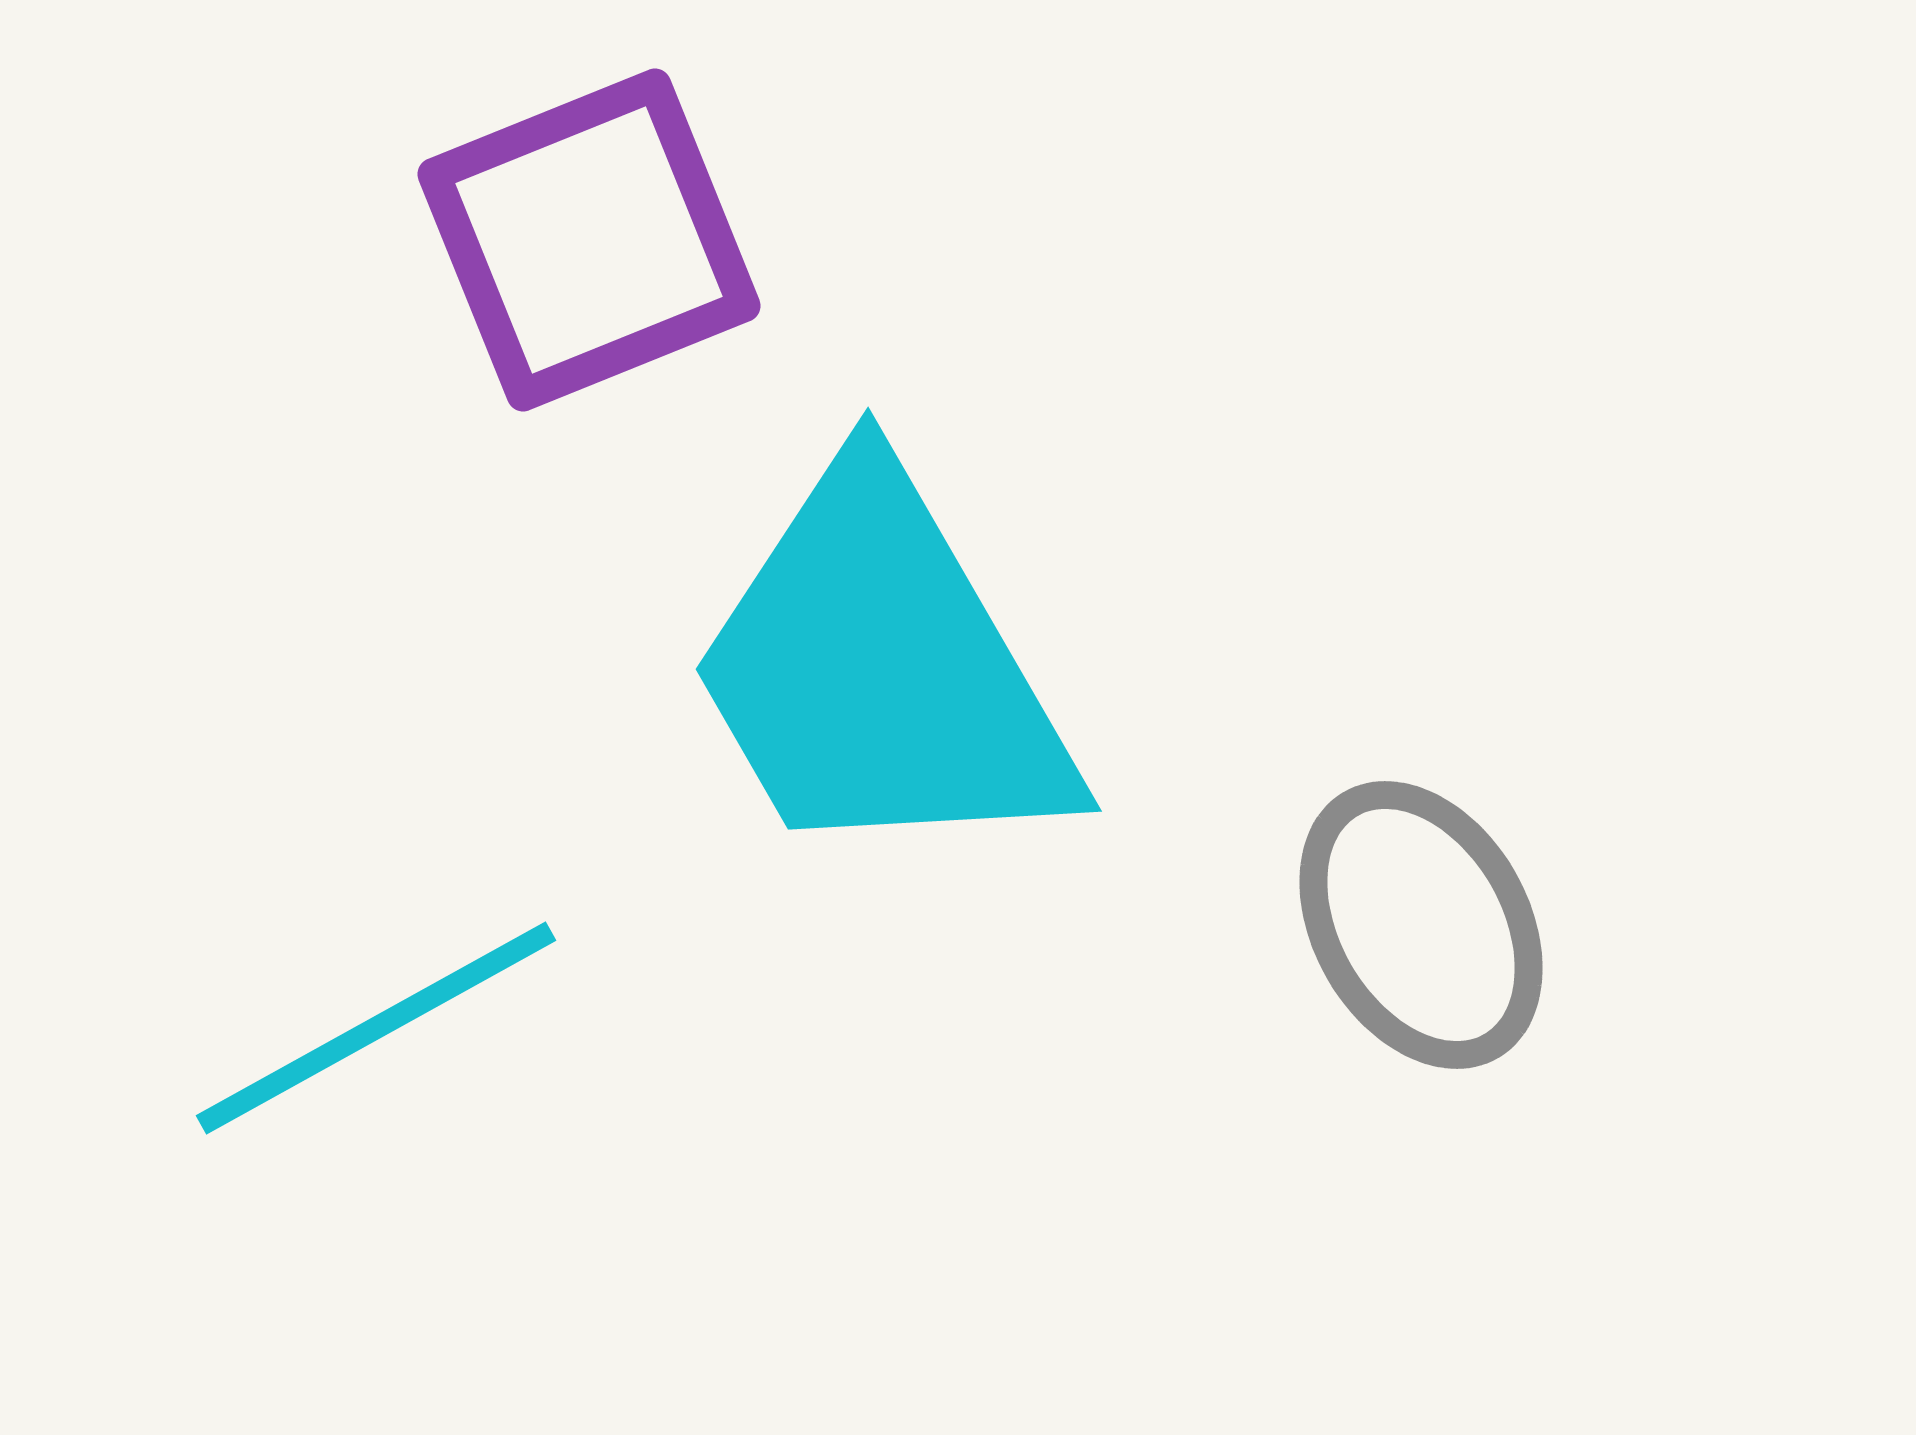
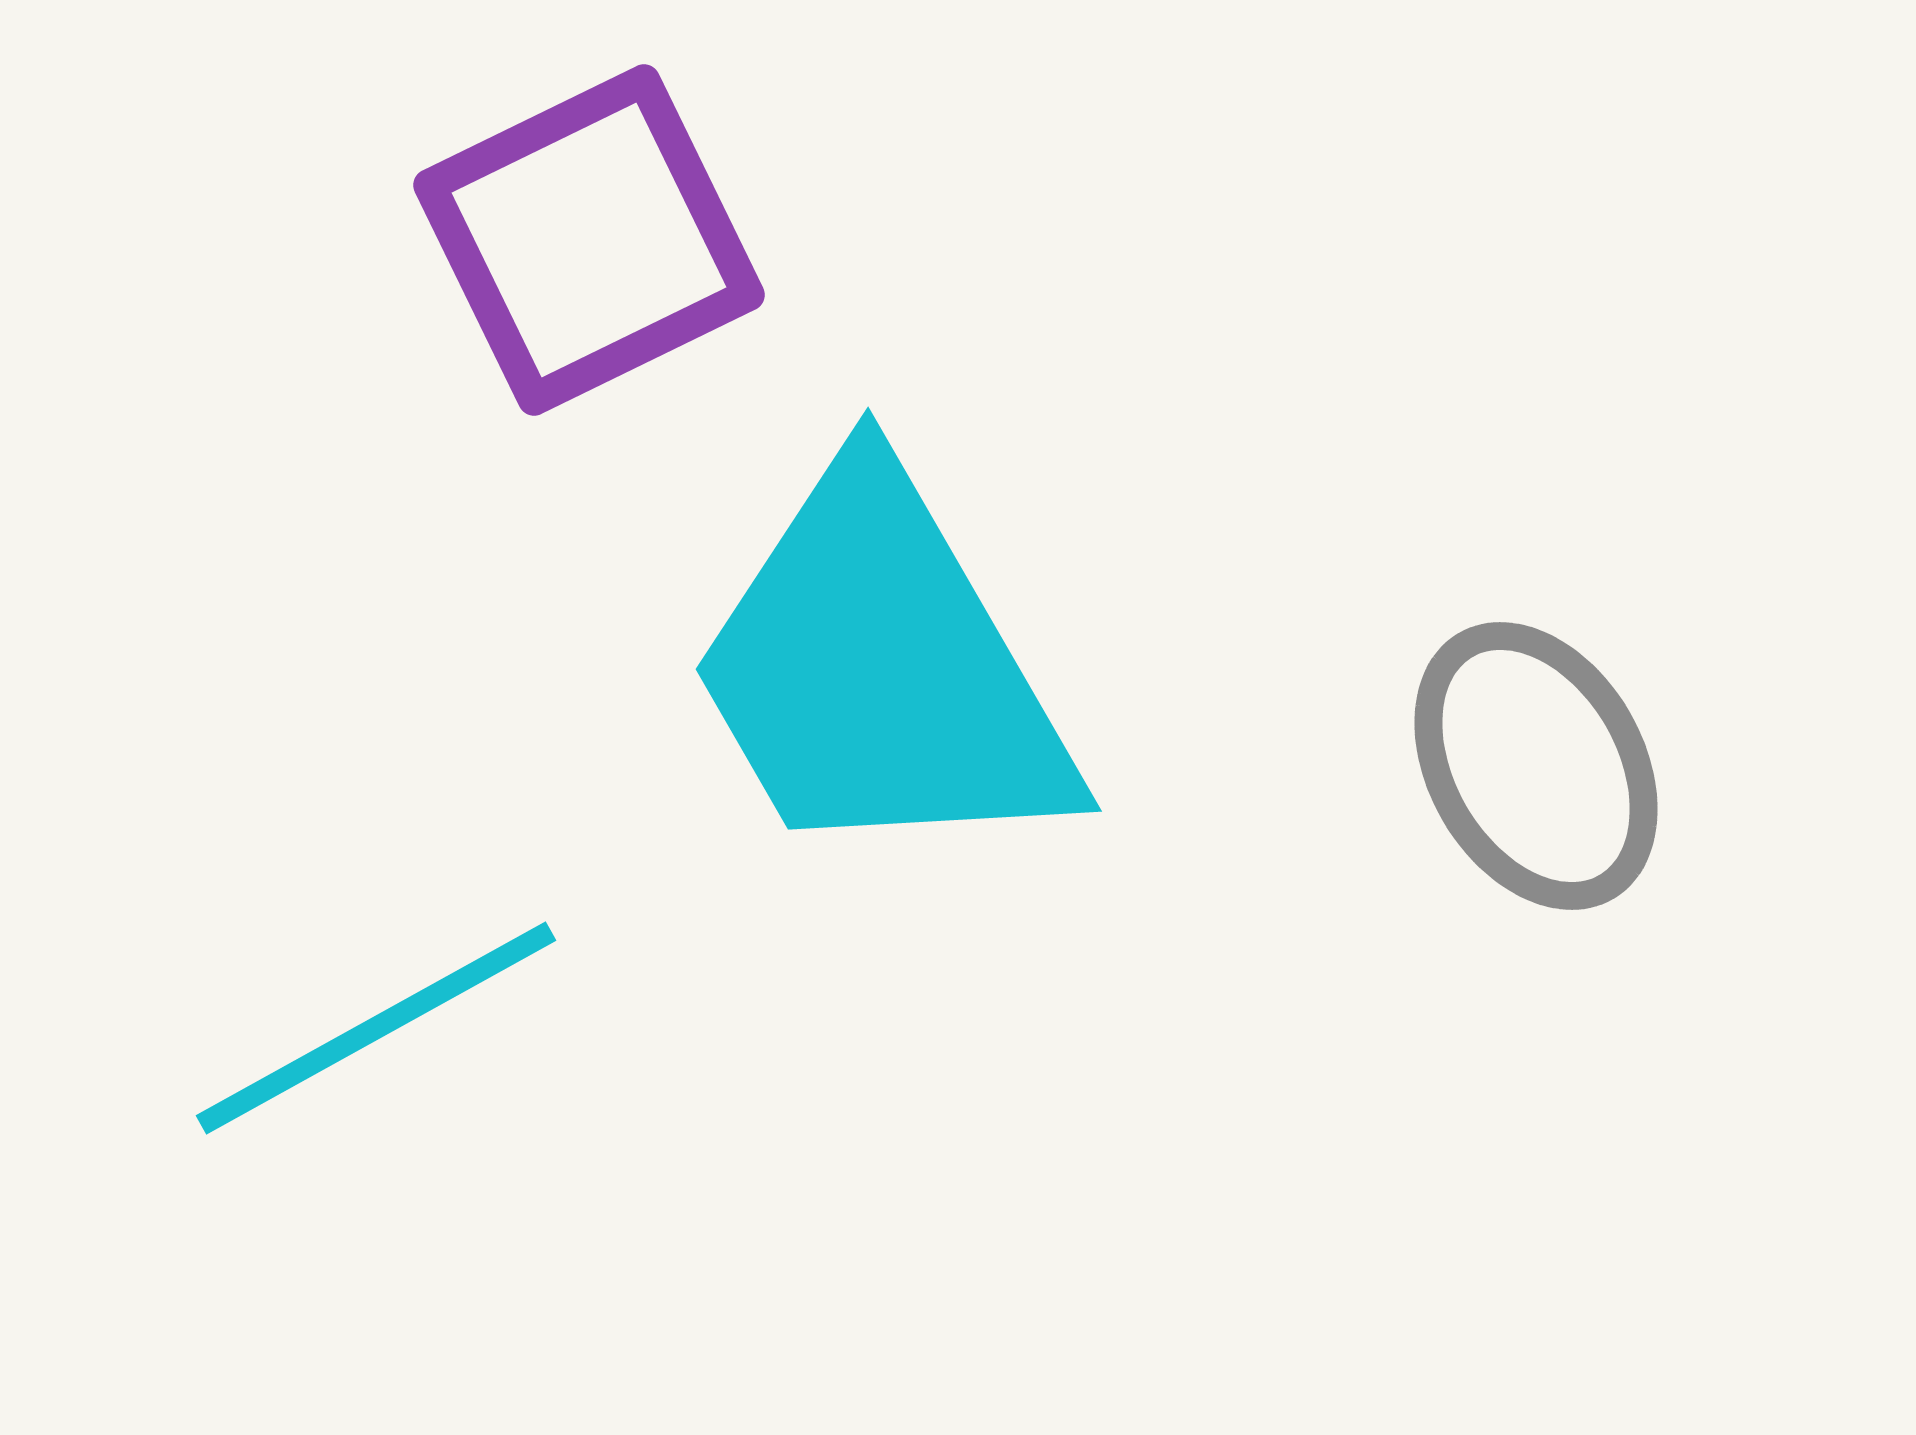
purple square: rotated 4 degrees counterclockwise
gray ellipse: moved 115 px right, 159 px up
